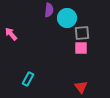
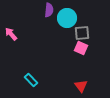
pink square: rotated 24 degrees clockwise
cyan rectangle: moved 3 px right, 1 px down; rotated 72 degrees counterclockwise
red triangle: moved 1 px up
